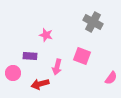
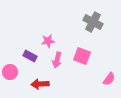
pink star: moved 2 px right, 6 px down; rotated 24 degrees counterclockwise
purple rectangle: rotated 24 degrees clockwise
pink arrow: moved 7 px up
pink circle: moved 3 px left, 1 px up
pink semicircle: moved 2 px left, 1 px down
red arrow: rotated 12 degrees clockwise
